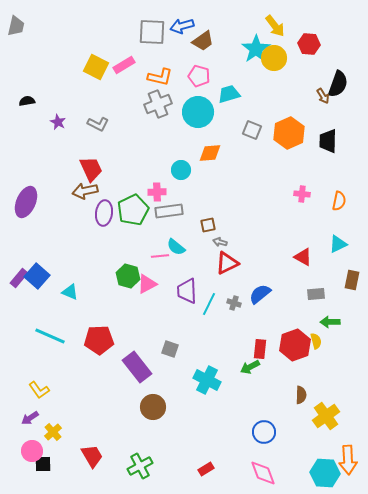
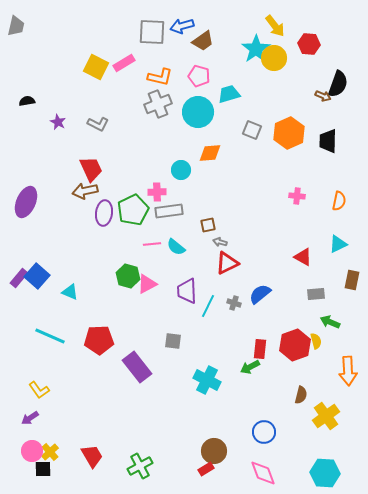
pink rectangle at (124, 65): moved 2 px up
brown arrow at (323, 96): rotated 35 degrees counterclockwise
pink cross at (302, 194): moved 5 px left, 2 px down
pink line at (160, 256): moved 8 px left, 12 px up
cyan line at (209, 304): moved 1 px left, 2 px down
green arrow at (330, 322): rotated 24 degrees clockwise
gray square at (170, 349): moved 3 px right, 8 px up; rotated 12 degrees counterclockwise
brown semicircle at (301, 395): rotated 12 degrees clockwise
brown circle at (153, 407): moved 61 px right, 44 px down
yellow cross at (53, 432): moved 3 px left, 20 px down
orange arrow at (348, 460): moved 89 px up
black square at (43, 464): moved 5 px down
